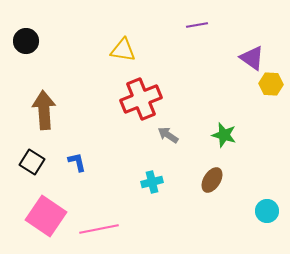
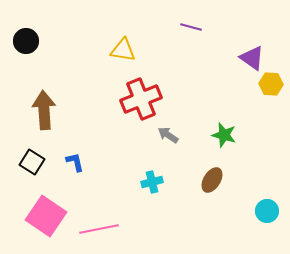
purple line: moved 6 px left, 2 px down; rotated 25 degrees clockwise
blue L-shape: moved 2 px left
